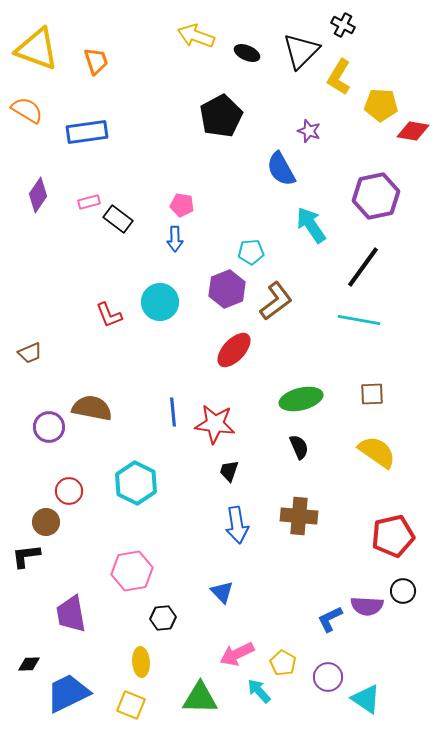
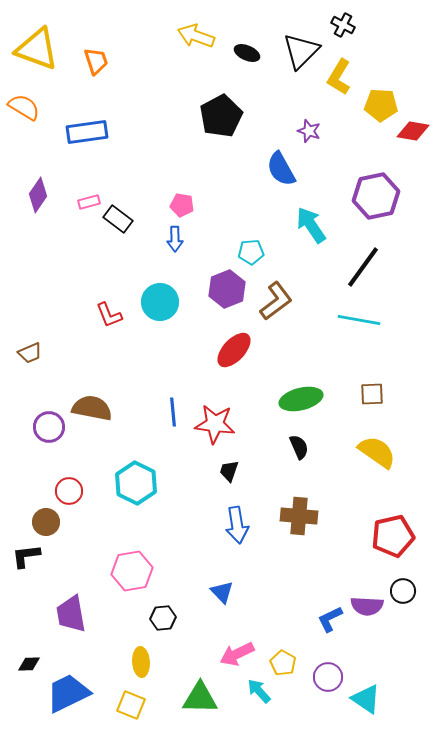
orange semicircle at (27, 110): moved 3 px left, 3 px up
